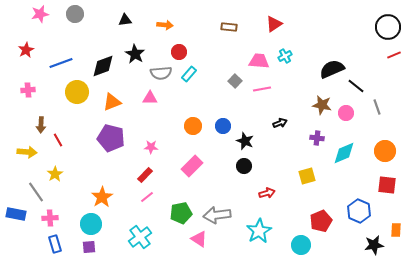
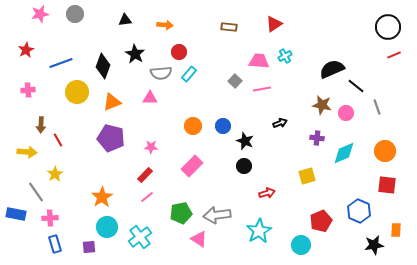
black diamond at (103, 66): rotated 50 degrees counterclockwise
cyan circle at (91, 224): moved 16 px right, 3 px down
